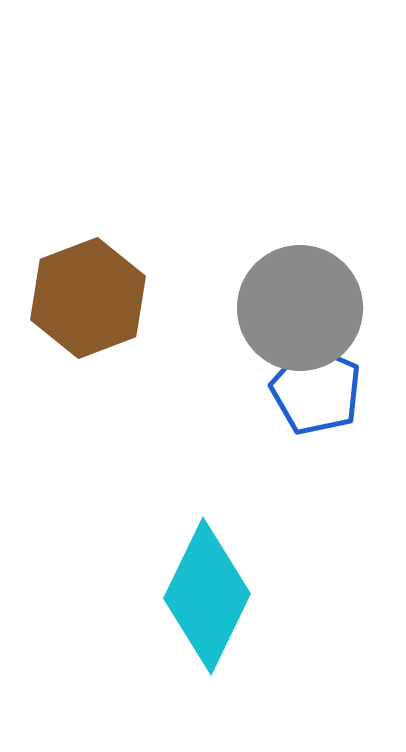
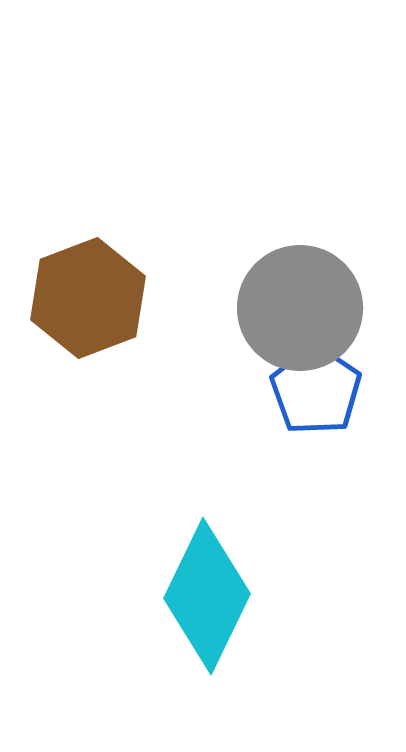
blue pentagon: rotated 10 degrees clockwise
